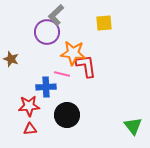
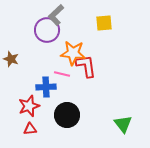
purple circle: moved 2 px up
red star: rotated 15 degrees counterclockwise
green triangle: moved 10 px left, 2 px up
